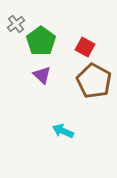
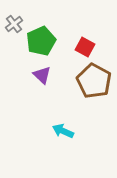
gray cross: moved 2 px left
green pentagon: rotated 12 degrees clockwise
